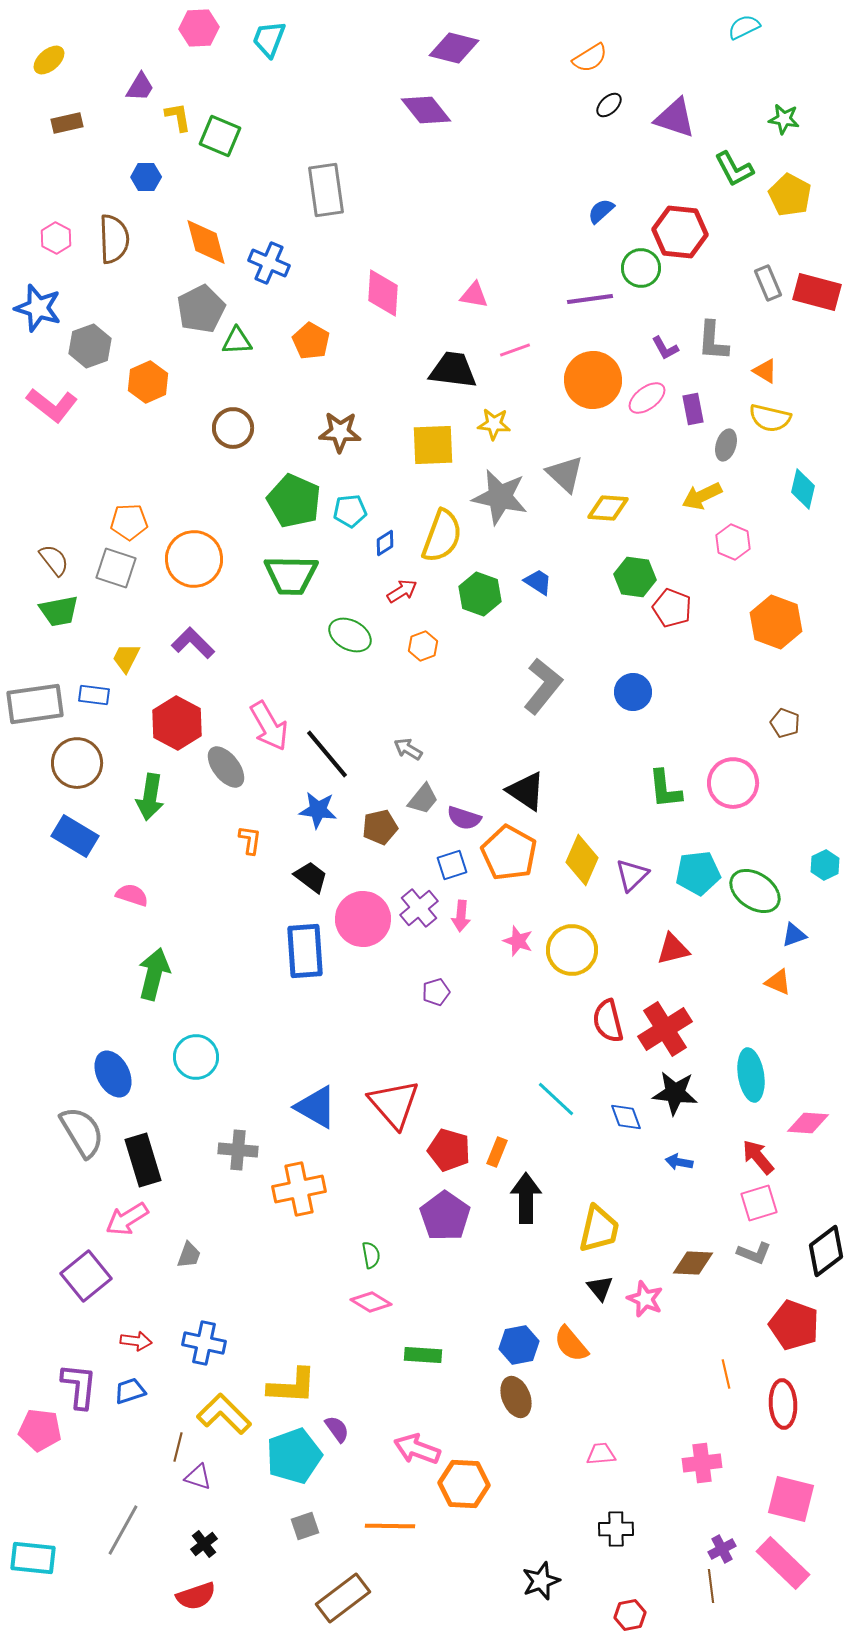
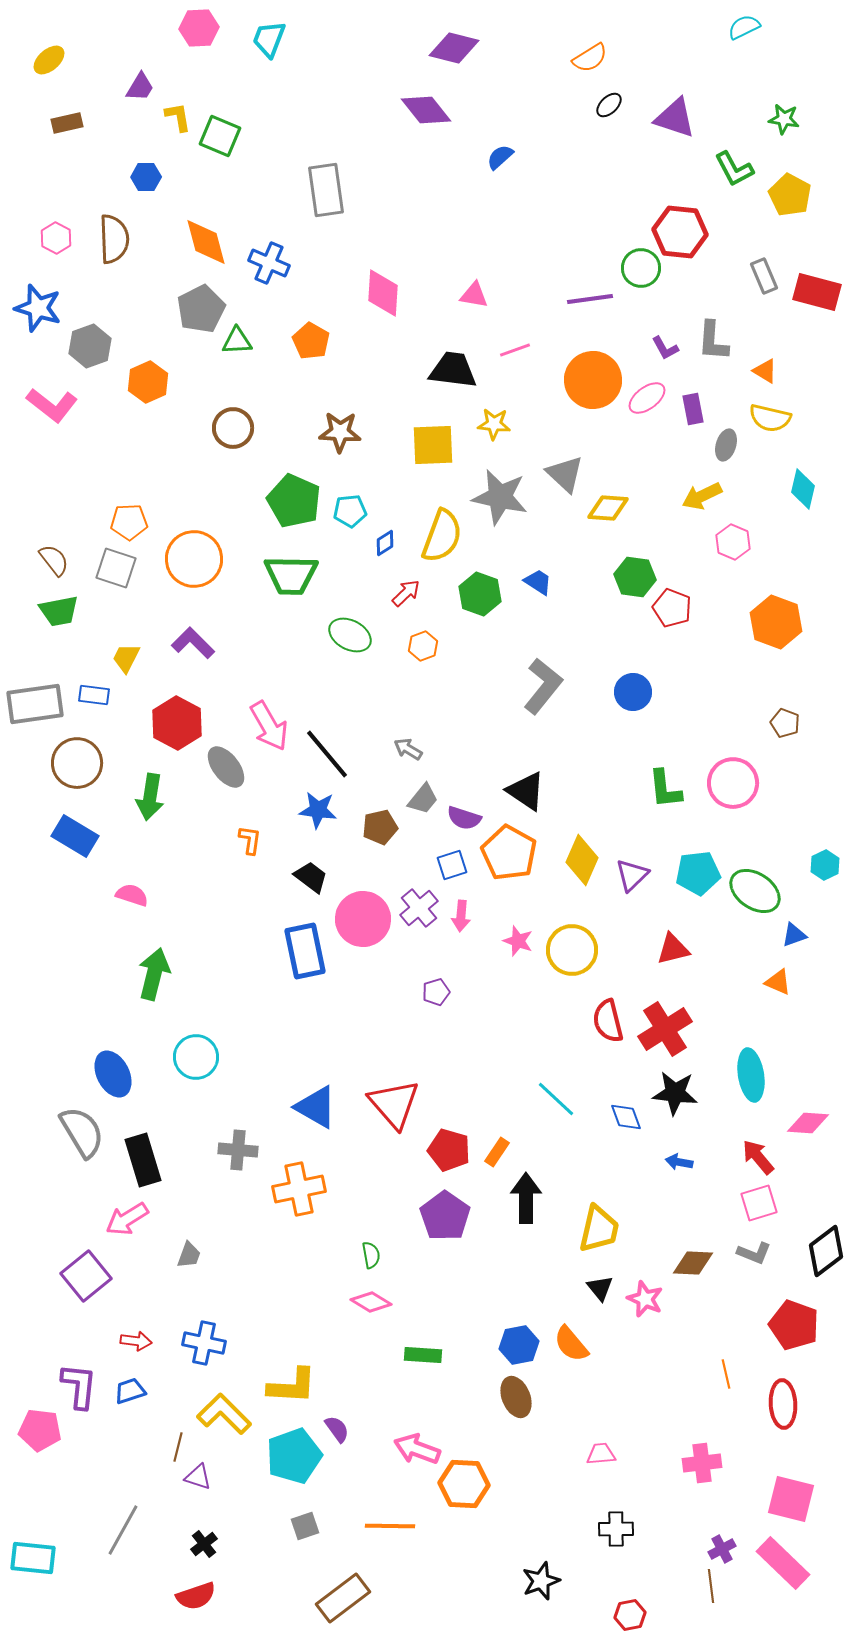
blue semicircle at (601, 211): moved 101 px left, 54 px up
gray rectangle at (768, 283): moved 4 px left, 7 px up
red arrow at (402, 591): moved 4 px right, 2 px down; rotated 12 degrees counterclockwise
blue rectangle at (305, 951): rotated 8 degrees counterclockwise
orange rectangle at (497, 1152): rotated 12 degrees clockwise
